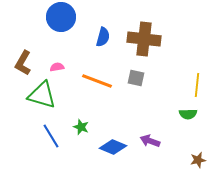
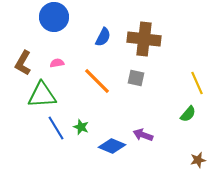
blue circle: moved 7 px left
blue semicircle: rotated 12 degrees clockwise
pink semicircle: moved 4 px up
orange line: rotated 24 degrees clockwise
yellow line: moved 2 px up; rotated 30 degrees counterclockwise
green triangle: rotated 20 degrees counterclockwise
green semicircle: rotated 48 degrees counterclockwise
blue line: moved 5 px right, 8 px up
purple arrow: moved 7 px left, 6 px up
blue diamond: moved 1 px left, 1 px up
